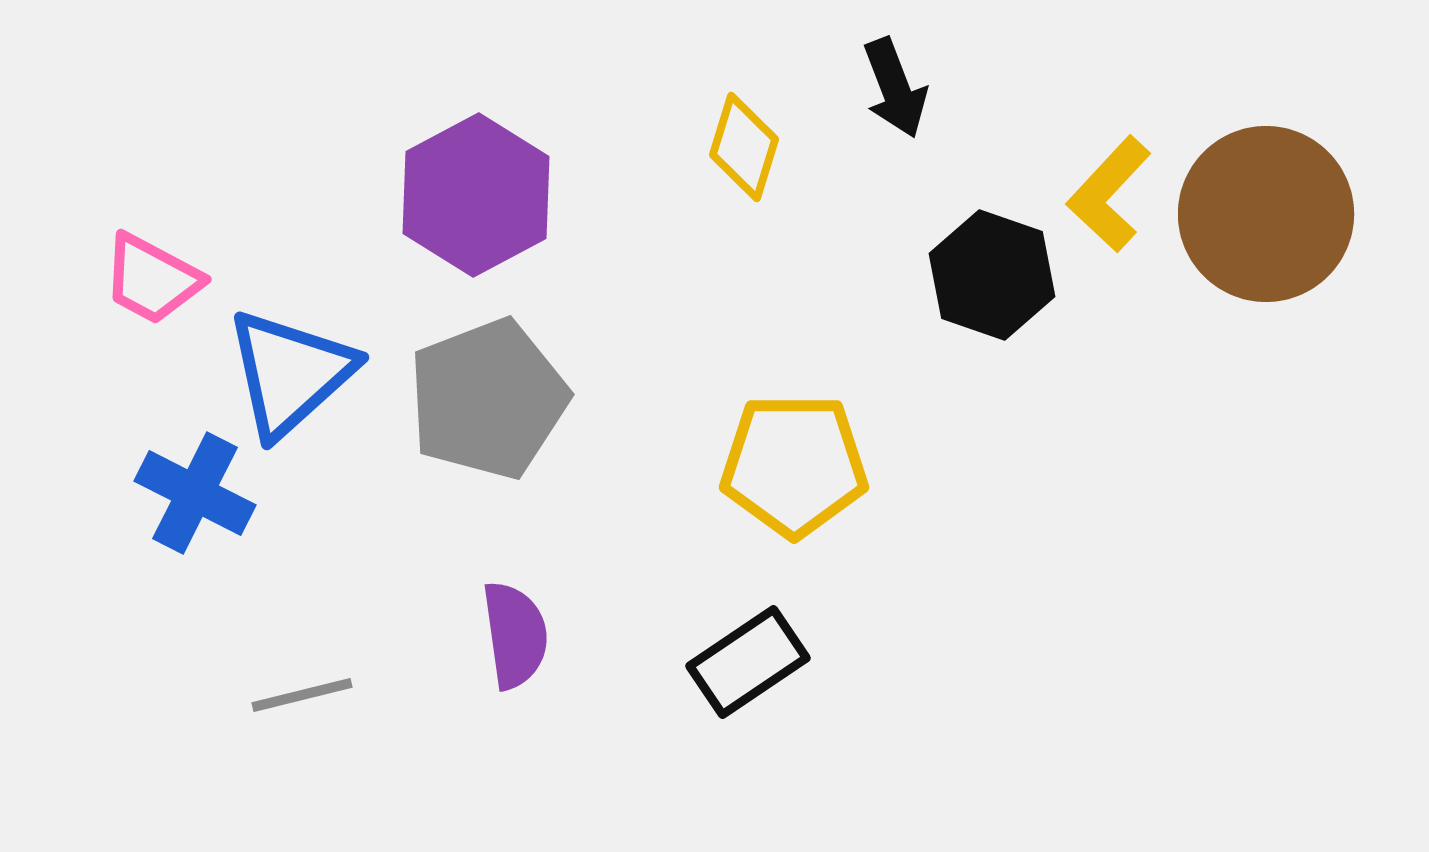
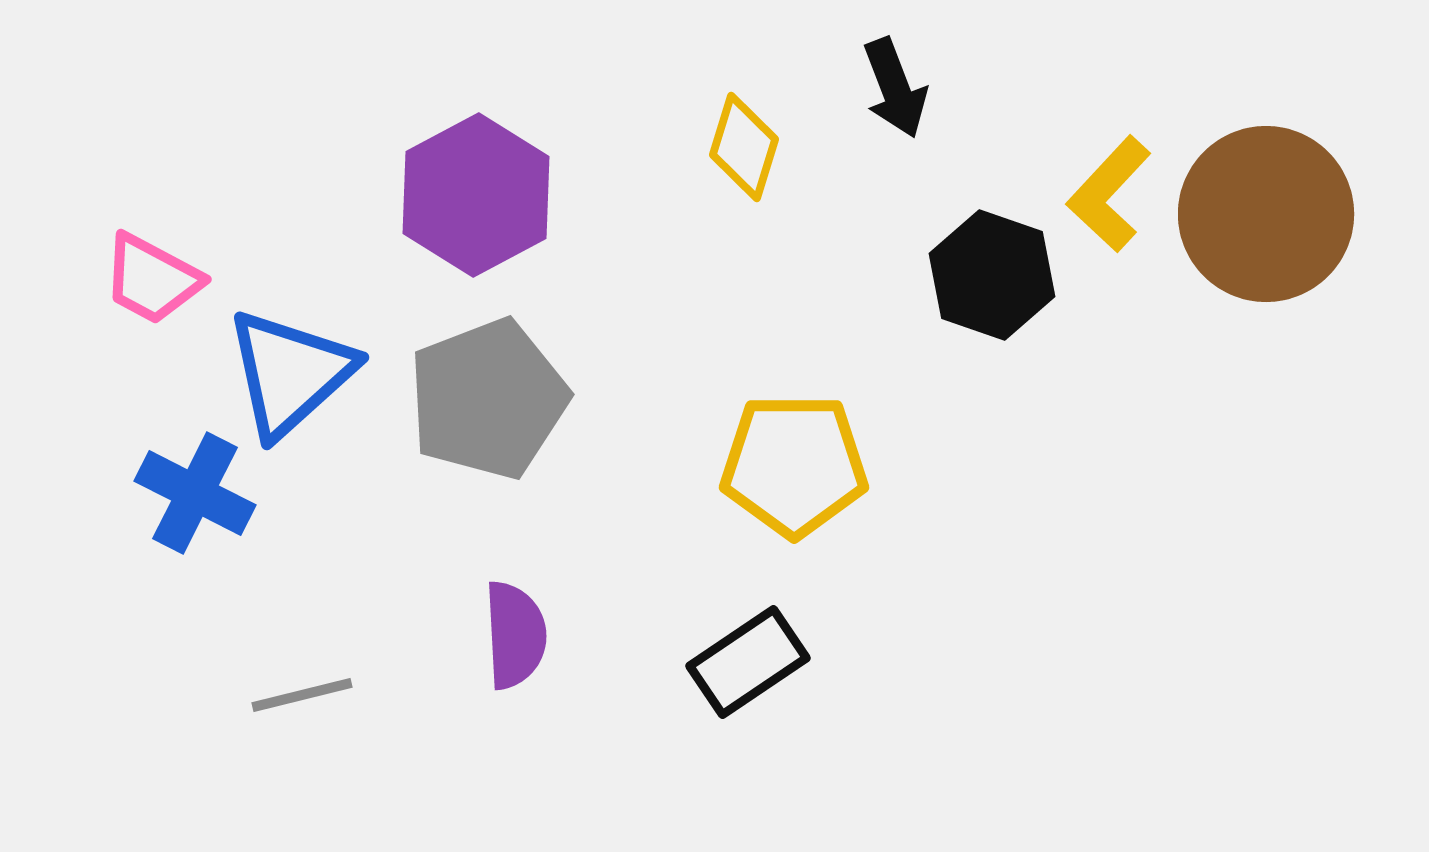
purple semicircle: rotated 5 degrees clockwise
